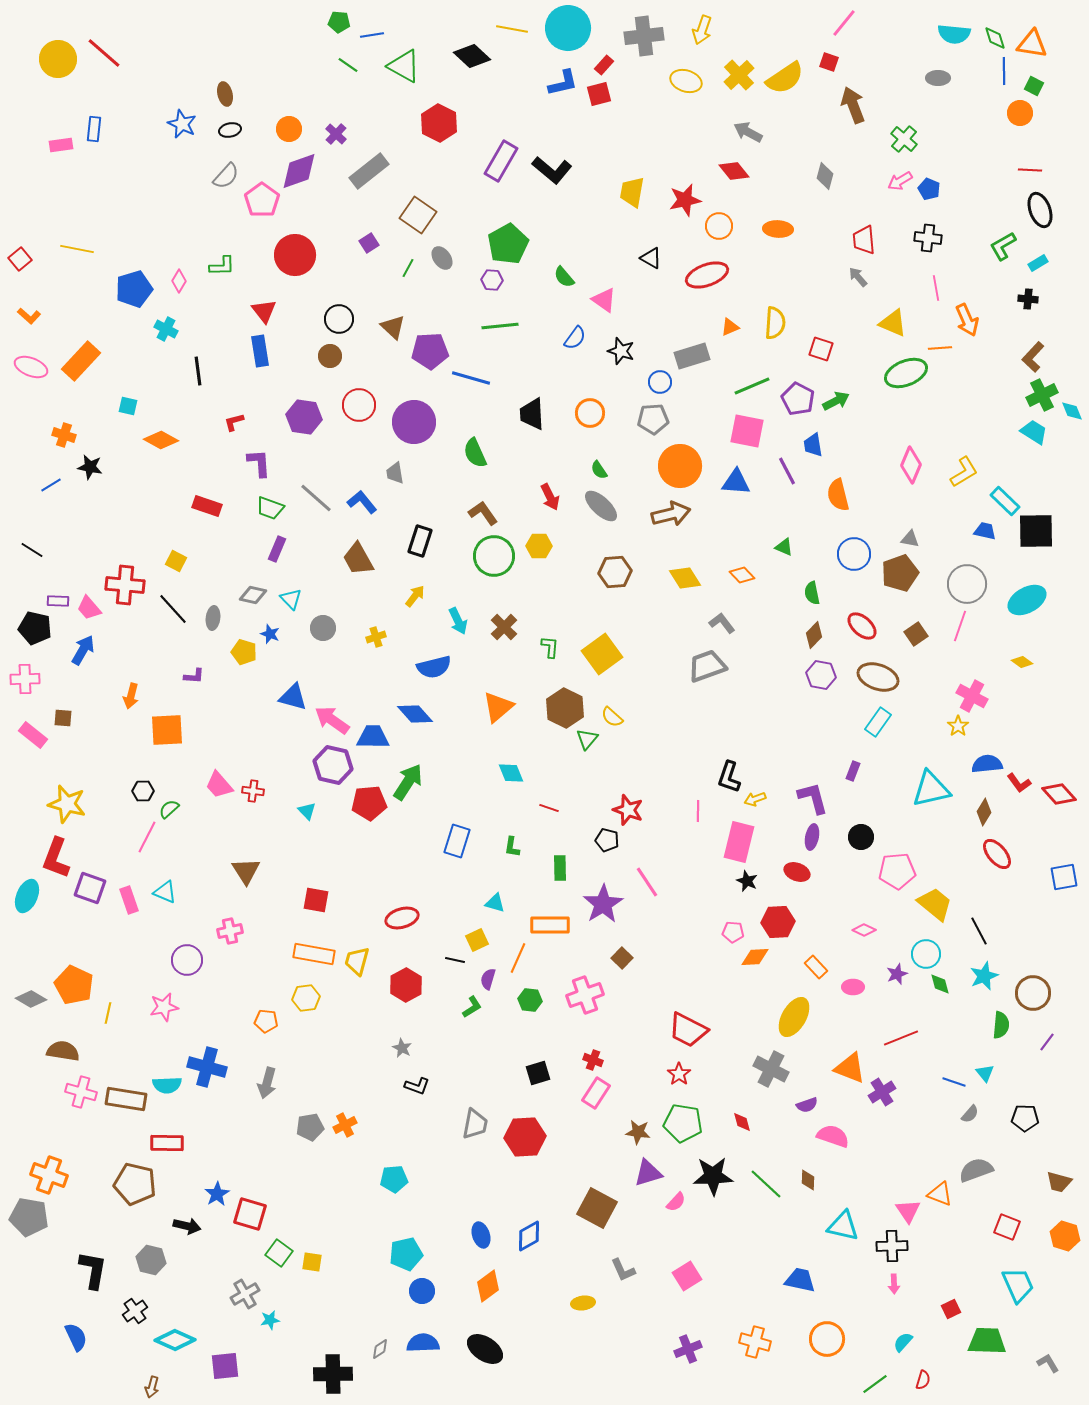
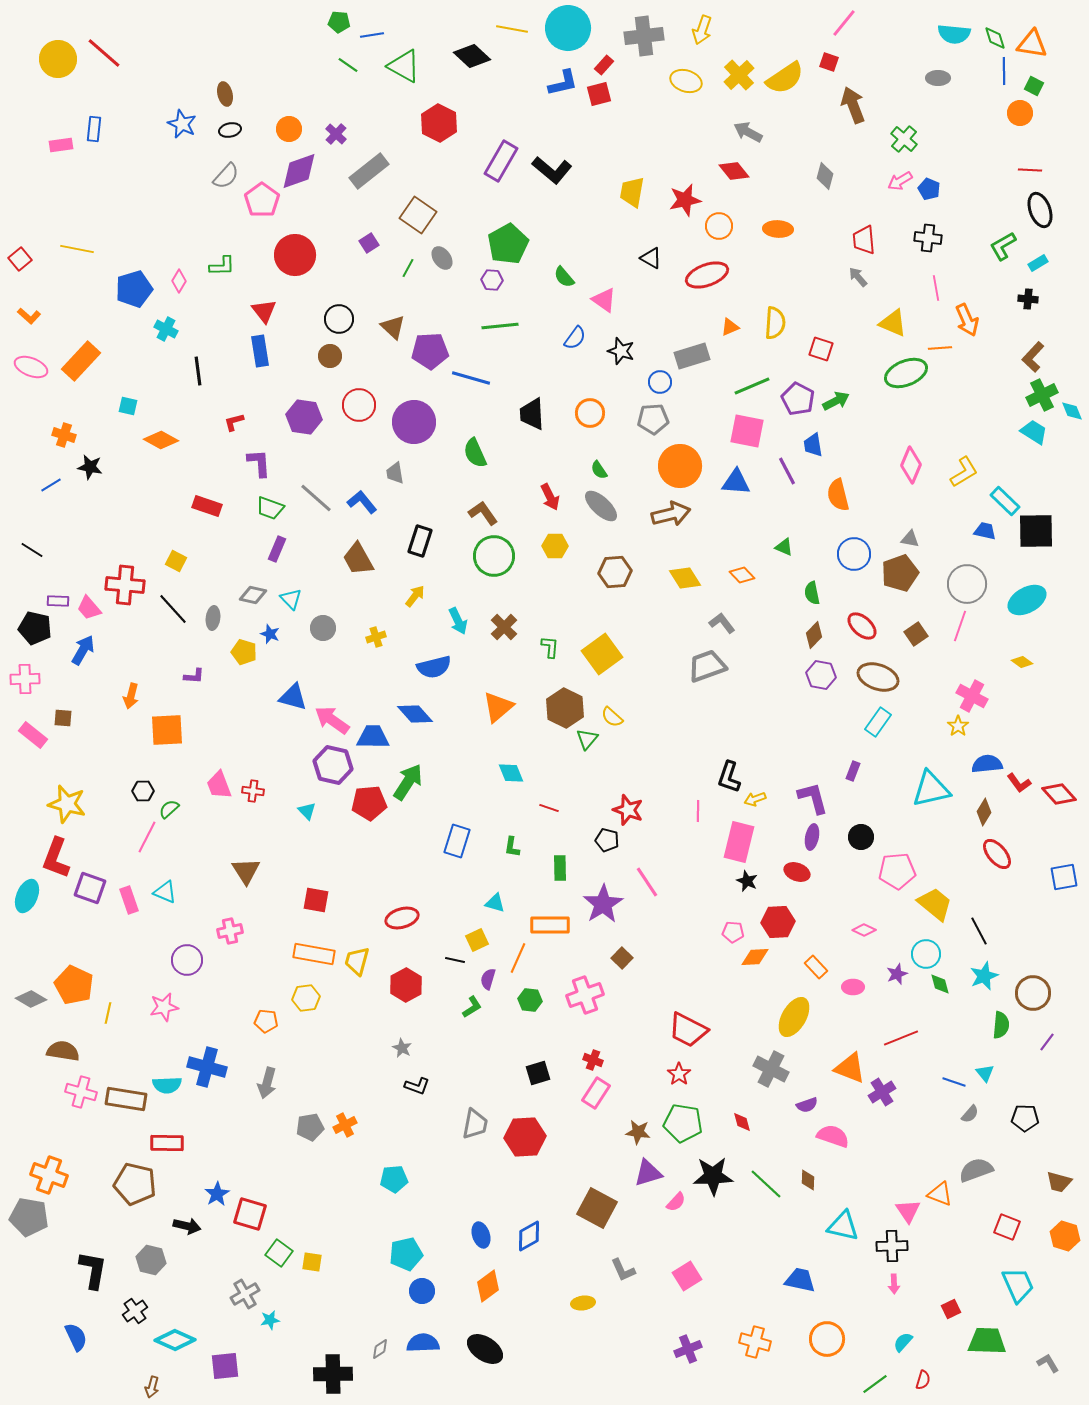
yellow hexagon at (539, 546): moved 16 px right
pink trapezoid at (219, 785): rotated 20 degrees clockwise
